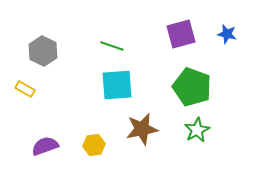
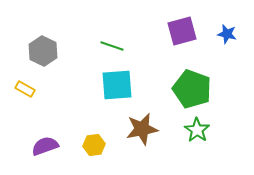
purple square: moved 1 px right, 3 px up
green pentagon: moved 2 px down
green star: rotated 10 degrees counterclockwise
